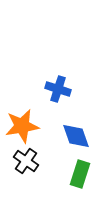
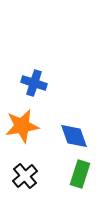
blue cross: moved 24 px left, 6 px up
blue diamond: moved 2 px left
black cross: moved 1 px left, 15 px down; rotated 15 degrees clockwise
